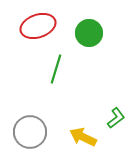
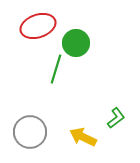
green circle: moved 13 px left, 10 px down
